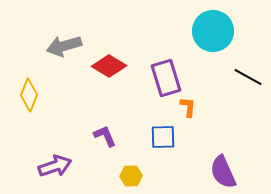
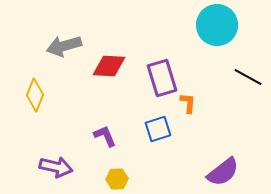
cyan circle: moved 4 px right, 6 px up
red diamond: rotated 28 degrees counterclockwise
purple rectangle: moved 4 px left
yellow diamond: moved 6 px right
orange L-shape: moved 4 px up
blue square: moved 5 px left, 8 px up; rotated 16 degrees counterclockwise
purple arrow: moved 1 px right, 1 px down; rotated 32 degrees clockwise
purple semicircle: rotated 104 degrees counterclockwise
yellow hexagon: moved 14 px left, 3 px down
